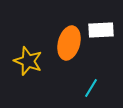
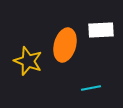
orange ellipse: moved 4 px left, 2 px down
cyan line: rotated 48 degrees clockwise
